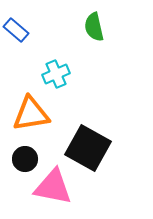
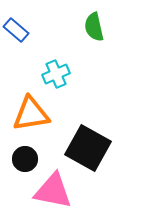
pink triangle: moved 4 px down
